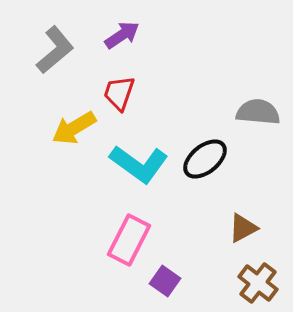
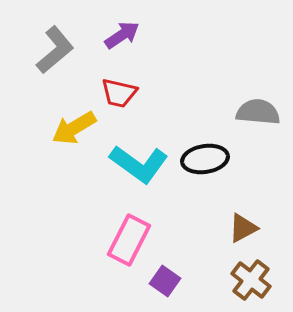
red trapezoid: rotated 96 degrees counterclockwise
black ellipse: rotated 30 degrees clockwise
brown cross: moved 7 px left, 3 px up
